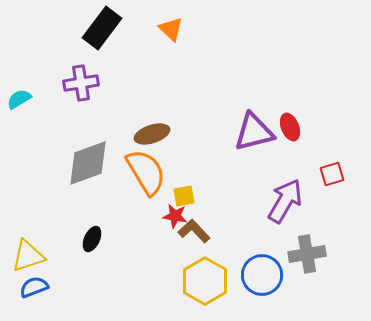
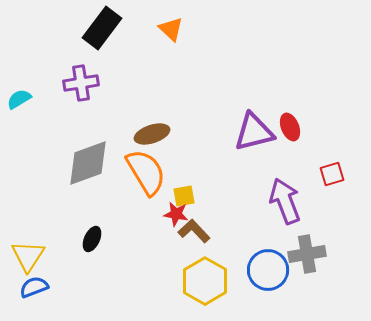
purple arrow: rotated 51 degrees counterclockwise
red star: moved 1 px right, 2 px up
yellow triangle: rotated 39 degrees counterclockwise
blue circle: moved 6 px right, 5 px up
